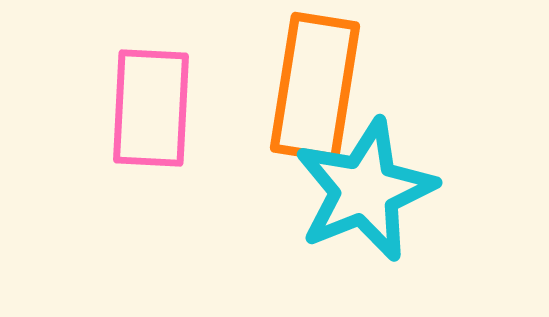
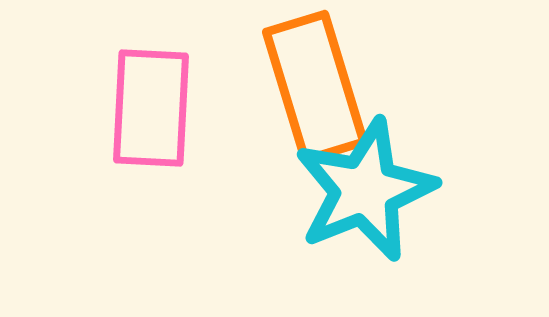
orange rectangle: rotated 26 degrees counterclockwise
